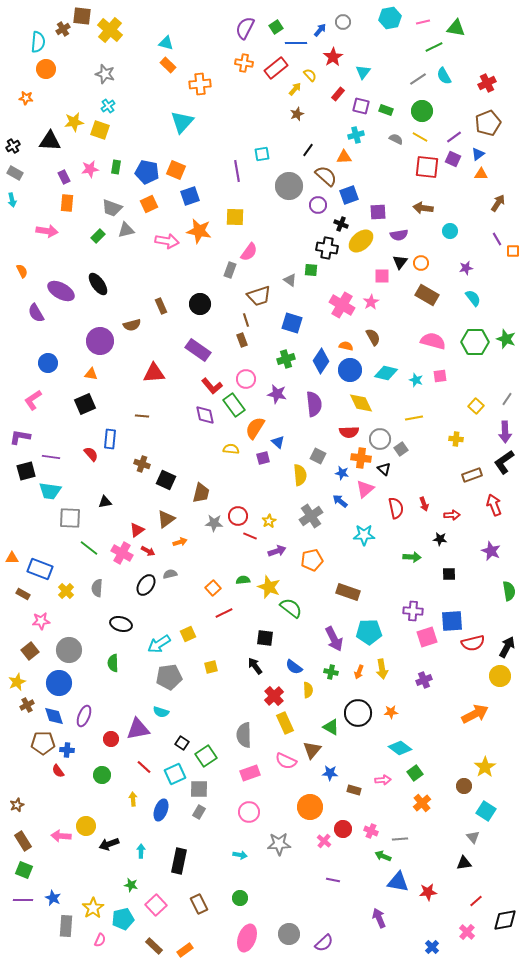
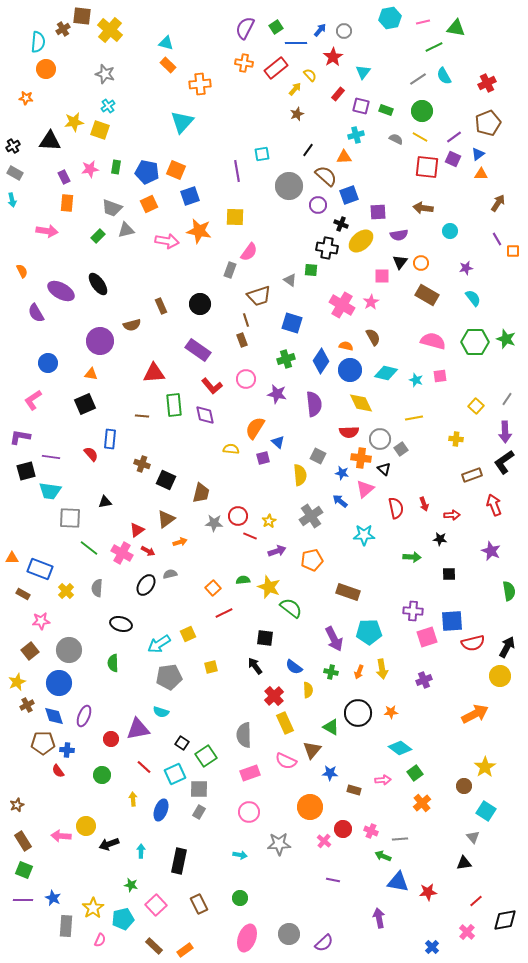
gray circle at (343, 22): moved 1 px right, 9 px down
green rectangle at (234, 405): moved 60 px left; rotated 30 degrees clockwise
purple arrow at (379, 918): rotated 12 degrees clockwise
